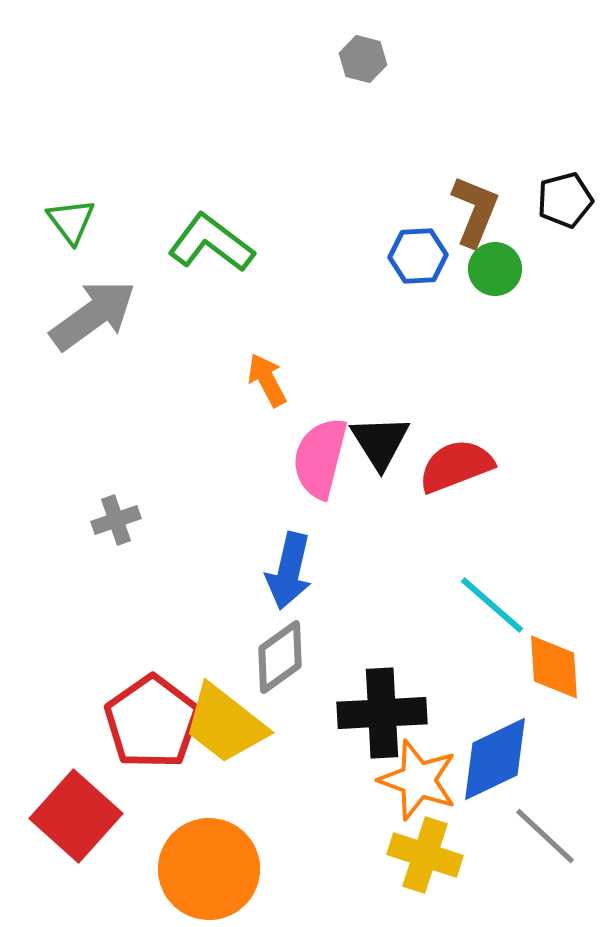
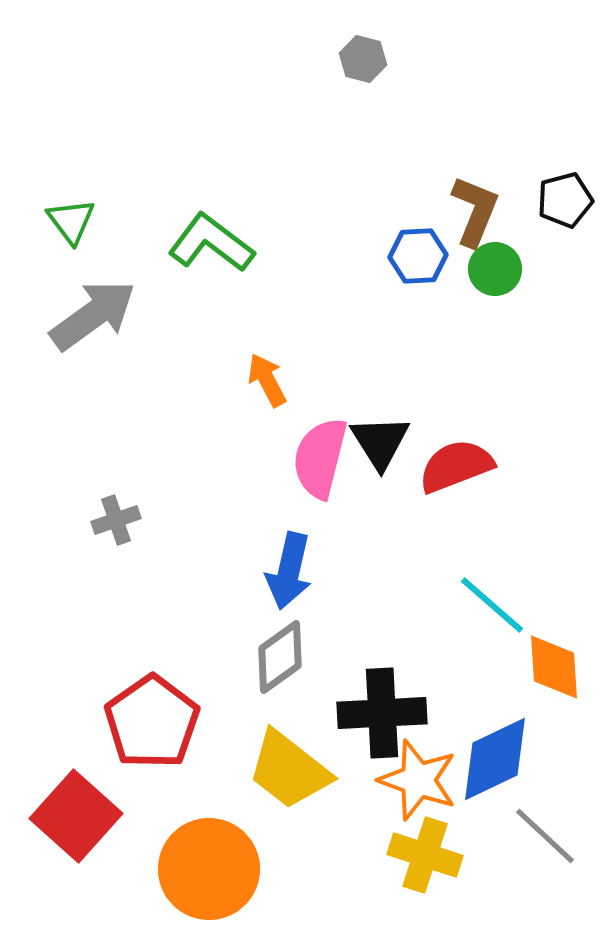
yellow trapezoid: moved 64 px right, 46 px down
